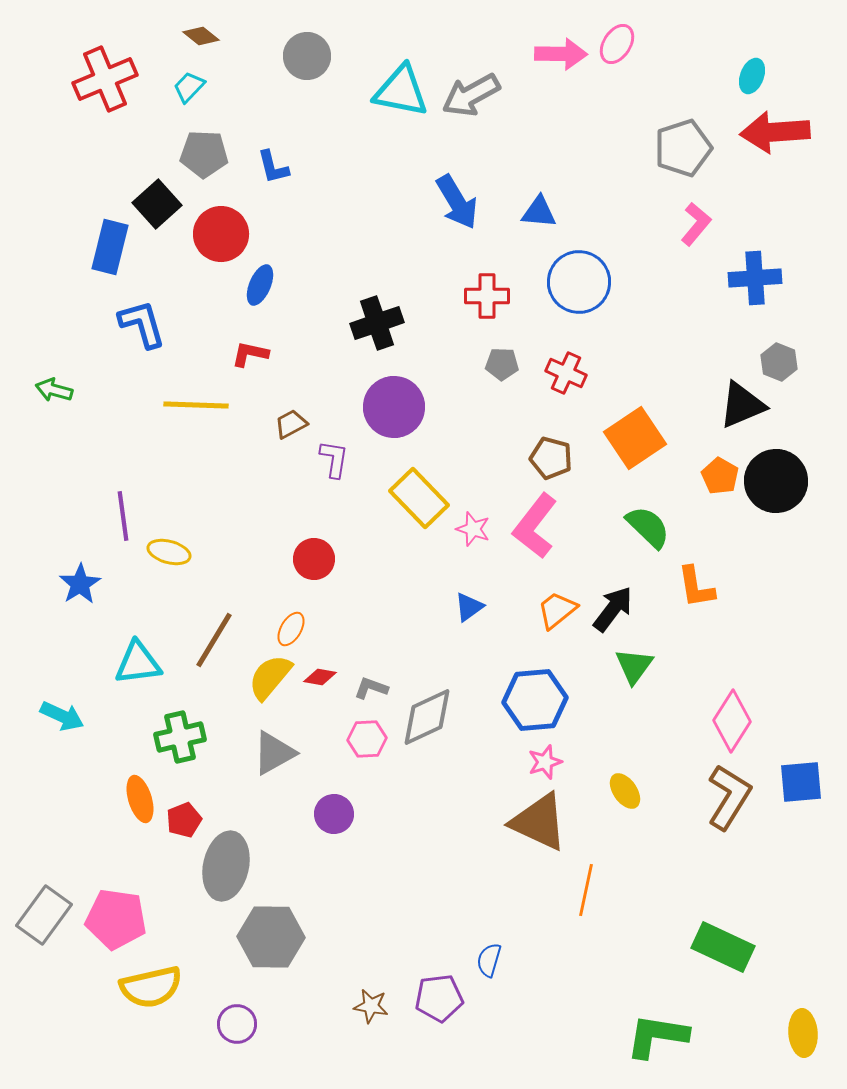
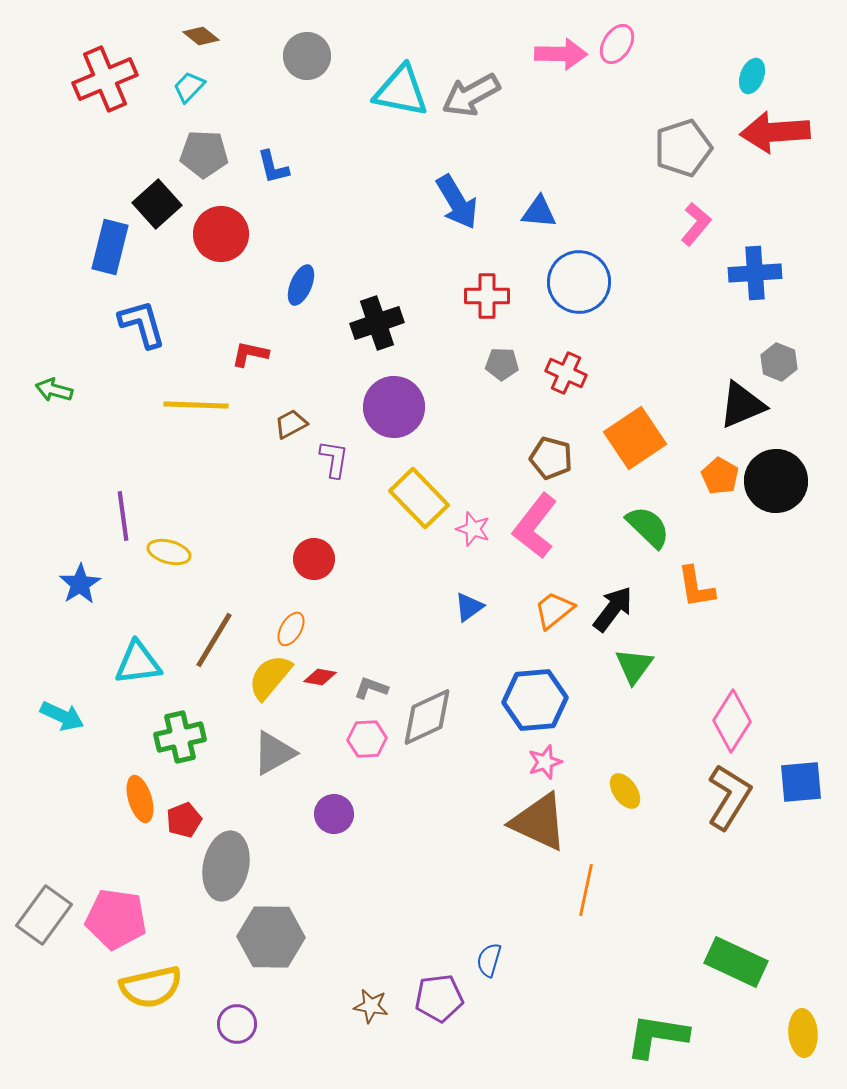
blue cross at (755, 278): moved 5 px up
blue ellipse at (260, 285): moved 41 px right
orange trapezoid at (557, 610): moved 3 px left
green rectangle at (723, 947): moved 13 px right, 15 px down
